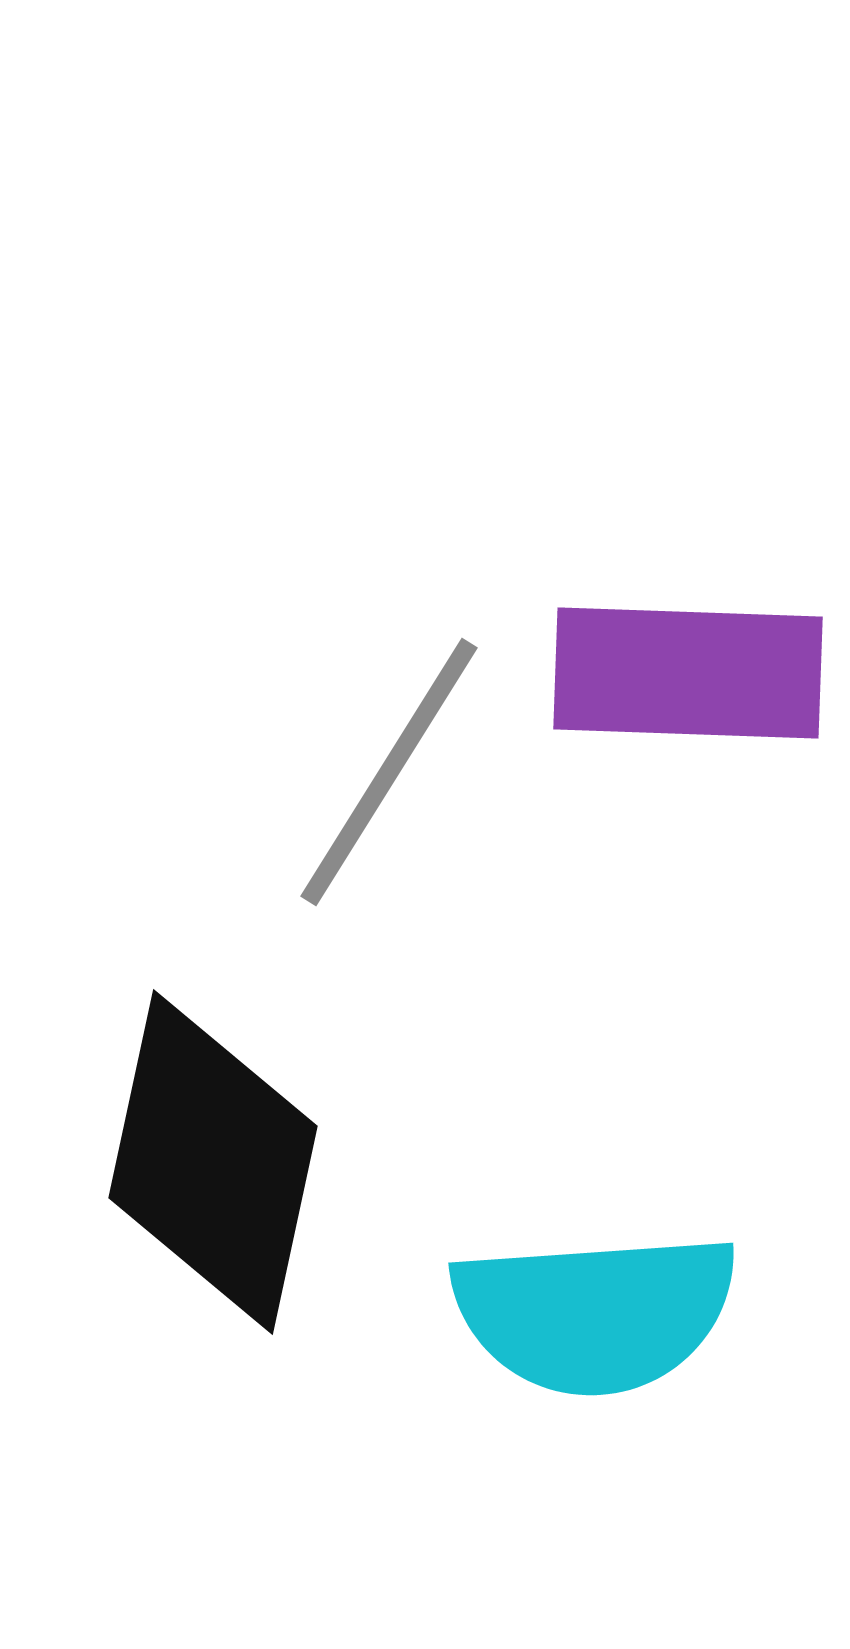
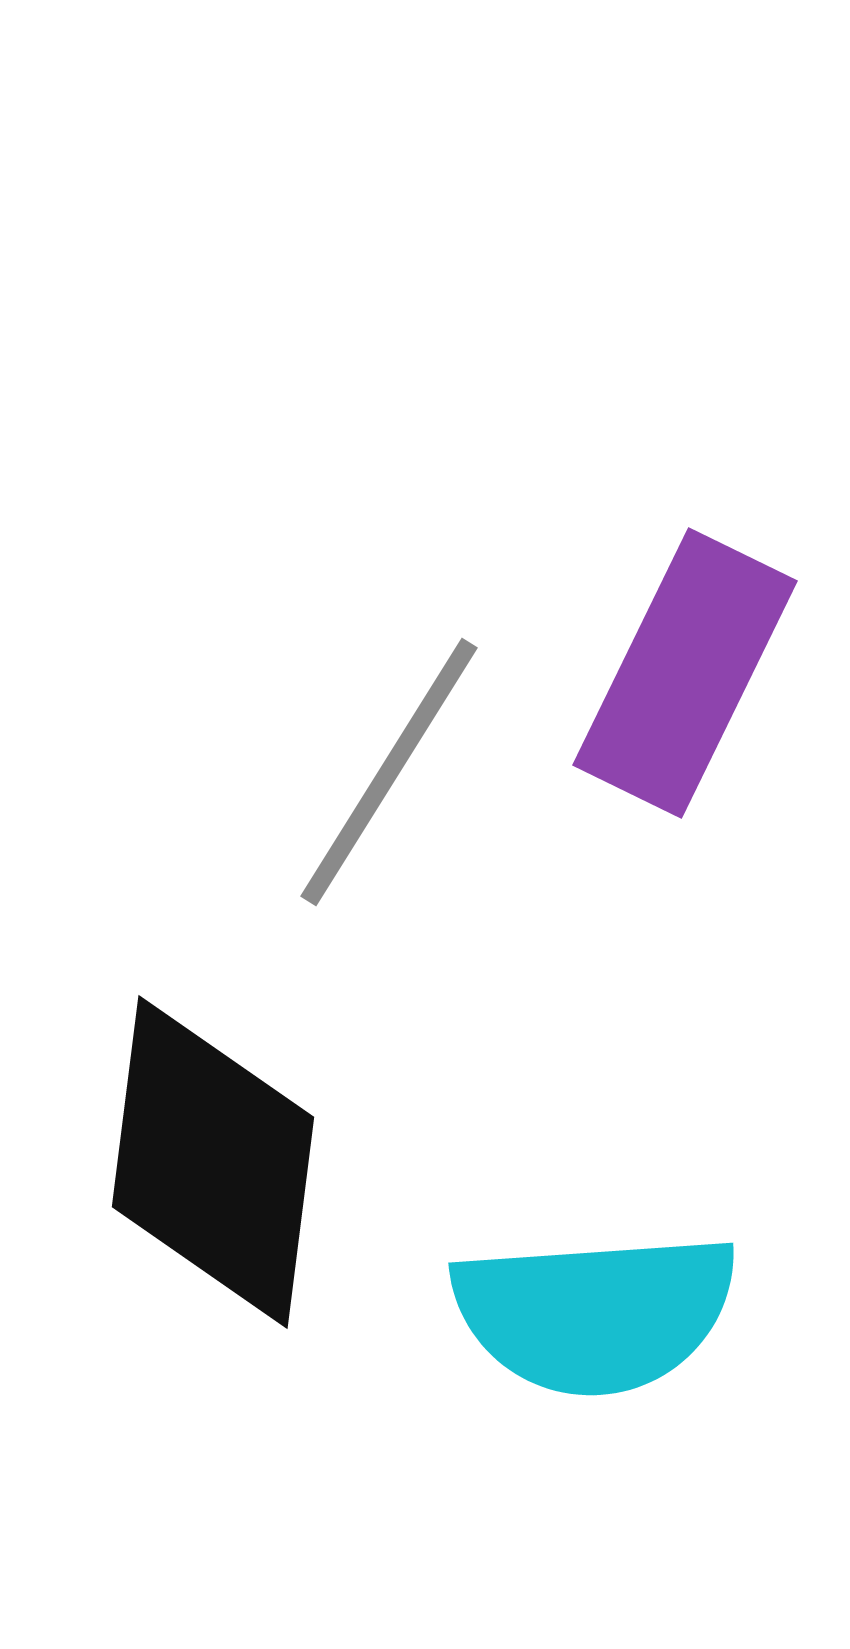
purple rectangle: moved 3 px left; rotated 66 degrees counterclockwise
black diamond: rotated 5 degrees counterclockwise
